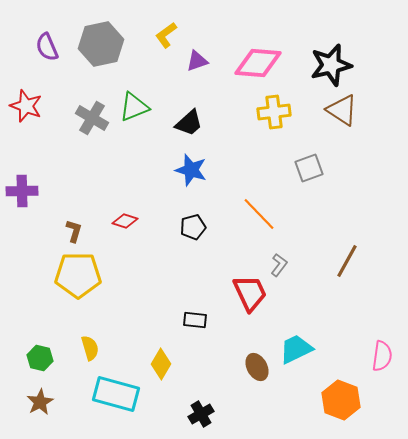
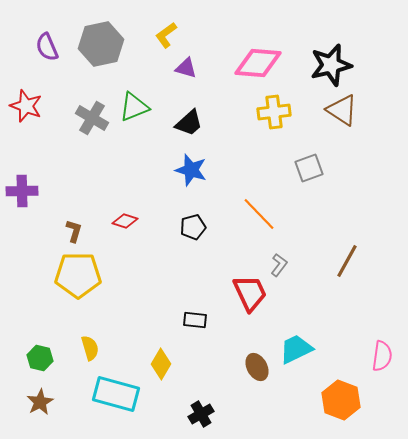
purple triangle: moved 11 px left, 7 px down; rotated 35 degrees clockwise
